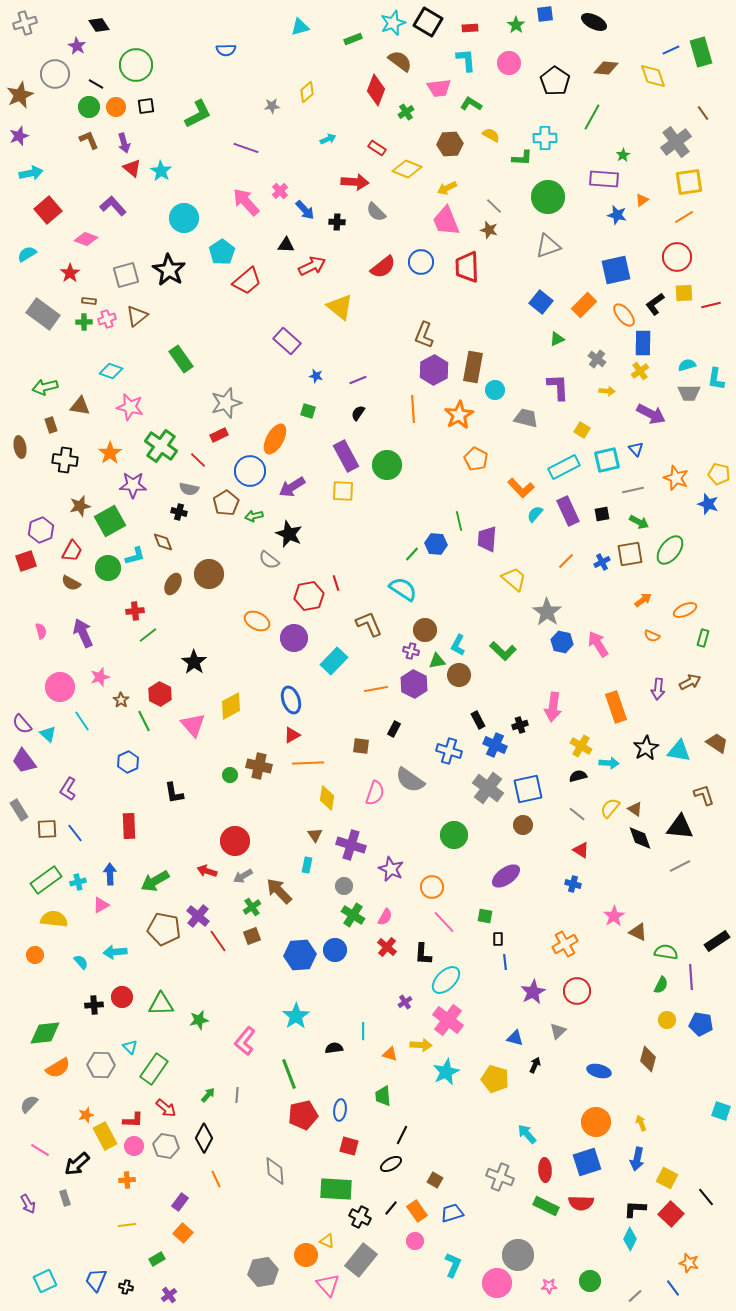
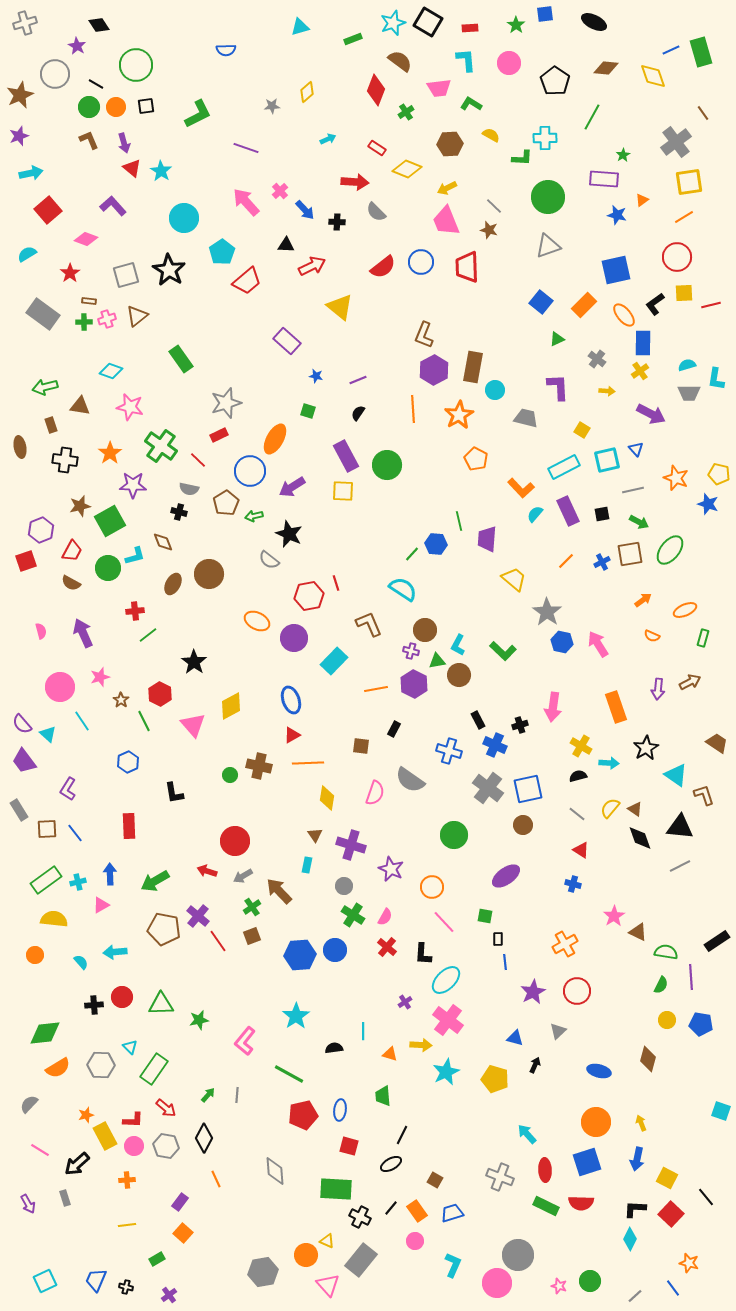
cyan triangle at (679, 751): moved 3 px left, 24 px down; rotated 25 degrees clockwise
green line at (289, 1074): rotated 40 degrees counterclockwise
pink star at (549, 1286): moved 10 px right; rotated 21 degrees clockwise
